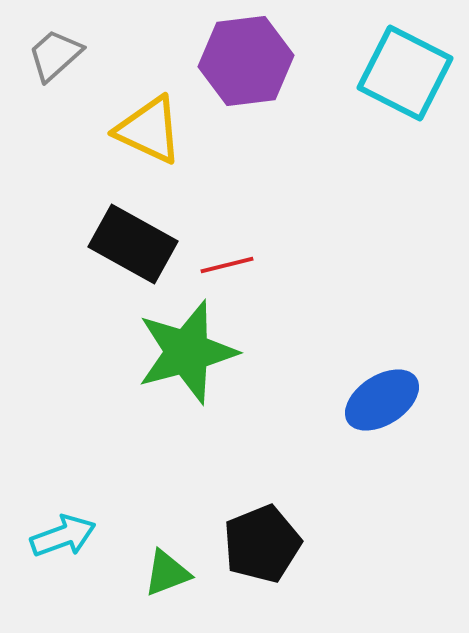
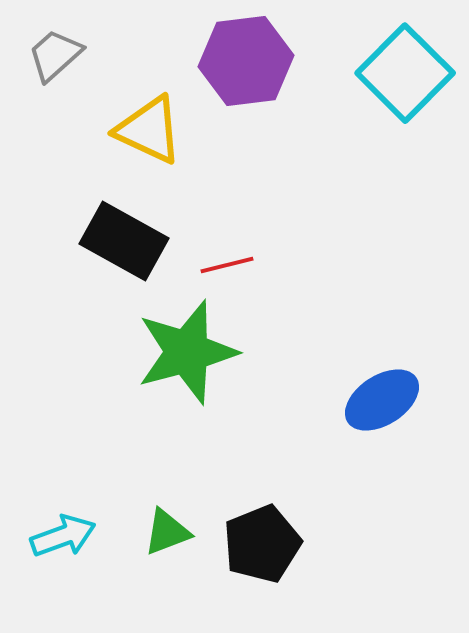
cyan square: rotated 18 degrees clockwise
black rectangle: moved 9 px left, 3 px up
green triangle: moved 41 px up
